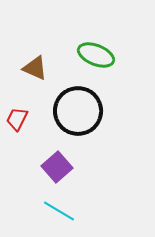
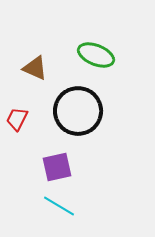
purple square: rotated 28 degrees clockwise
cyan line: moved 5 px up
